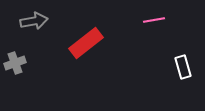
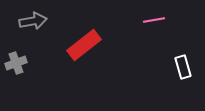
gray arrow: moved 1 px left
red rectangle: moved 2 px left, 2 px down
gray cross: moved 1 px right
